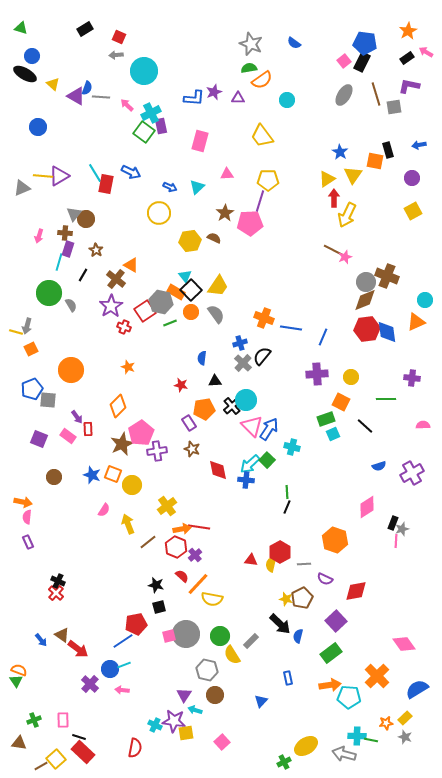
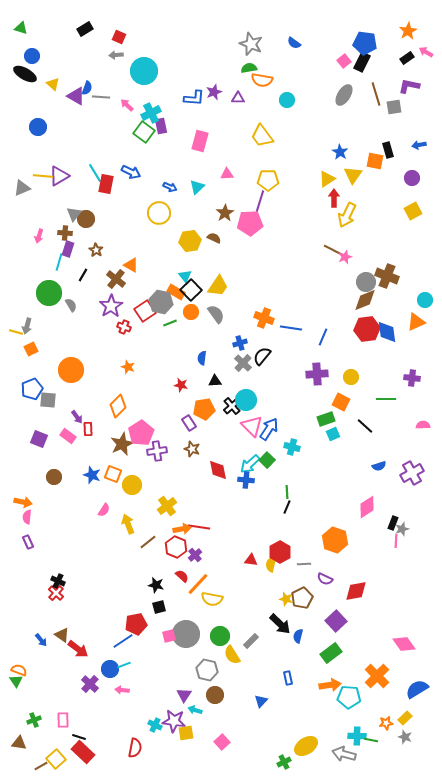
orange semicircle at (262, 80): rotated 45 degrees clockwise
